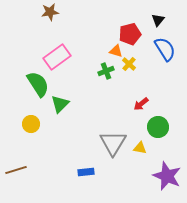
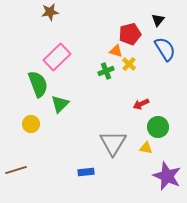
pink rectangle: rotated 8 degrees counterclockwise
green semicircle: rotated 12 degrees clockwise
red arrow: rotated 14 degrees clockwise
yellow triangle: moved 6 px right
